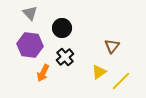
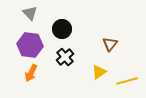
black circle: moved 1 px down
brown triangle: moved 2 px left, 2 px up
orange arrow: moved 12 px left
yellow line: moved 6 px right; rotated 30 degrees clockwise
